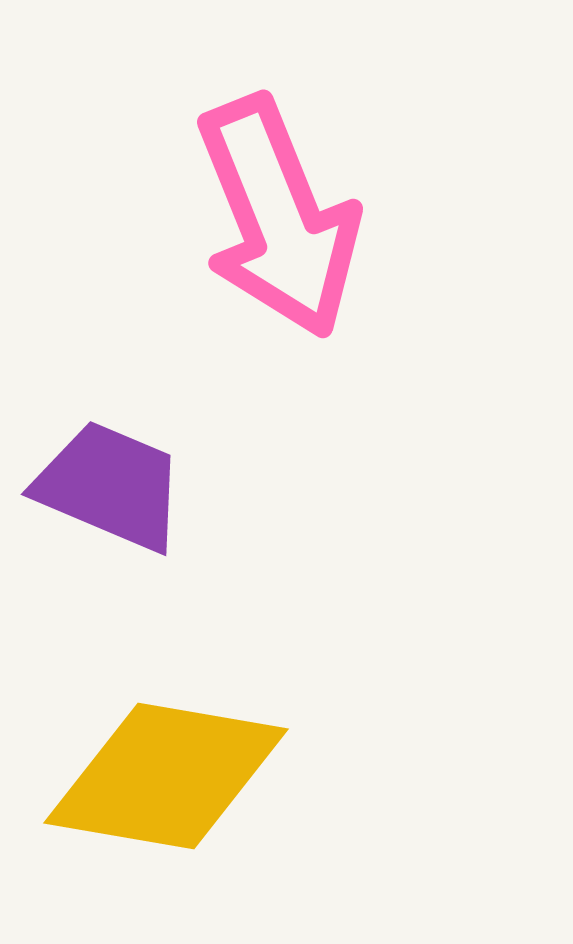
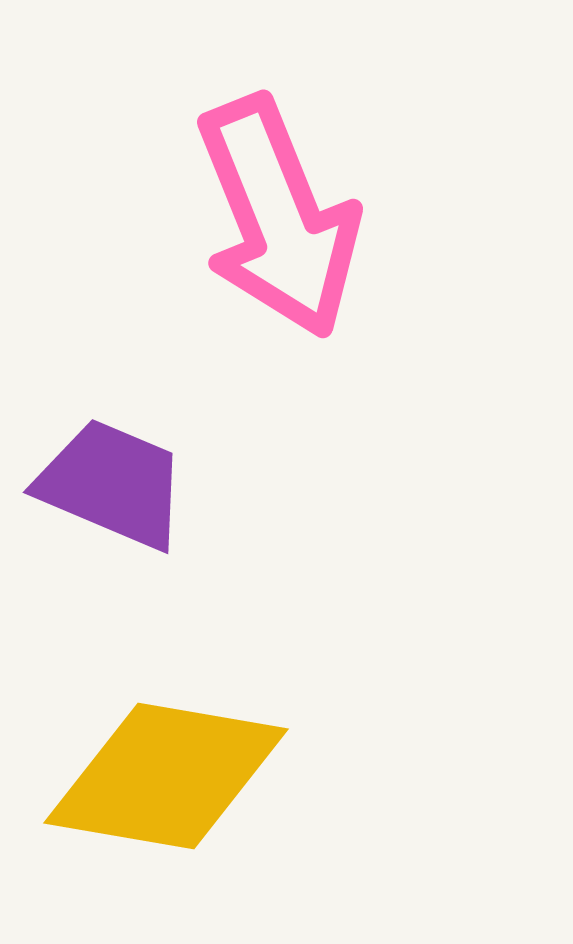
purple trapezoid: moved 2 px right, 2 px up
